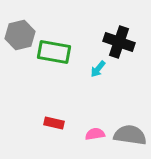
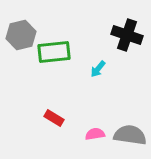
gray hexagon: moved 1 px right
black cross: moved 8 px right, 7 px up
green rectangle: rotated 16 degrees counterclockwise
red rectangle: moved 5 px up; rotated 18 degrees clockwise
